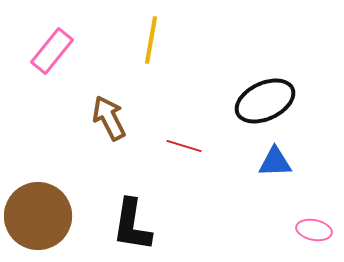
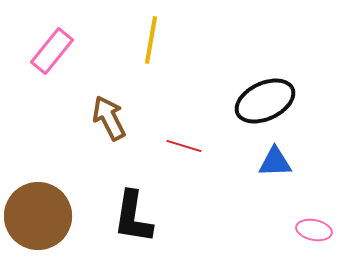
black L-shape: moved 1 px right, 8 px up
